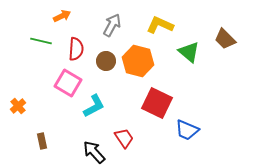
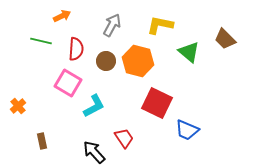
yellow L-shape: rotated 12 degrees counterclockwise
